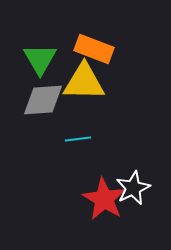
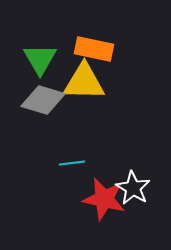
orange rectangle: rotated 9 degrees counterclockwise
gray diamond: rotated 21 degrees clockwise
cyan line: moved 6 px left, 24 px down
white star: rotated 16 degrees counterclockwise
red star: rotated 18 degrees counterclockwise
